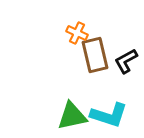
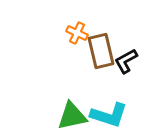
brown rectangle: moved 6 px right, 4 px up
